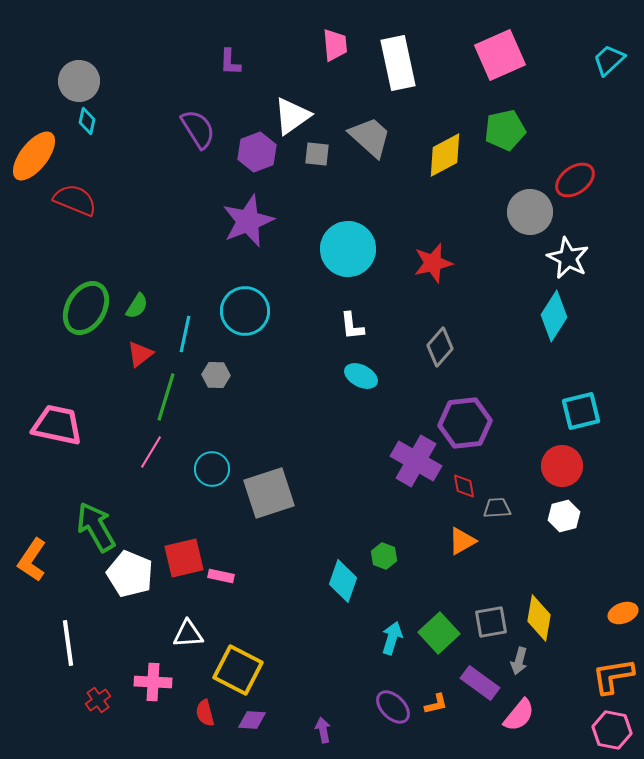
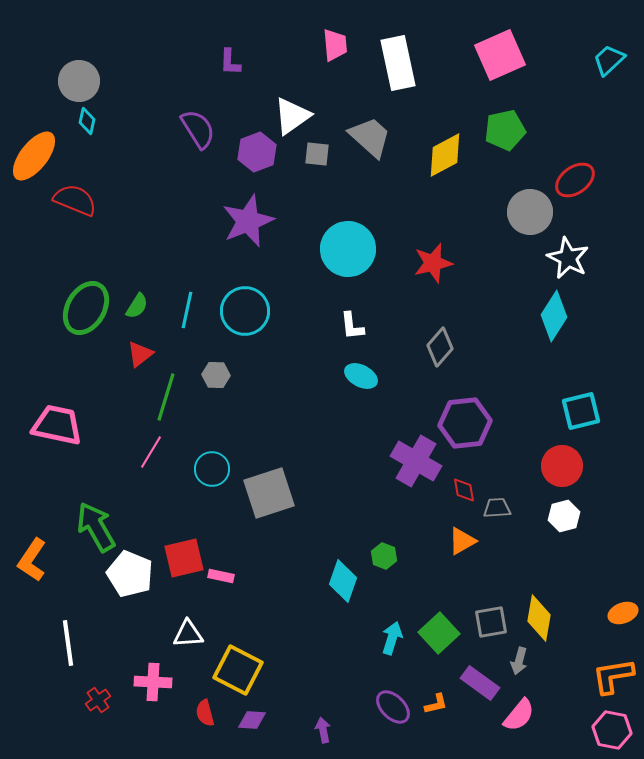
cyan line at (185, 334): moved 2 px right, 24 px up
red diamond at (464, 486): moved 4 px down
